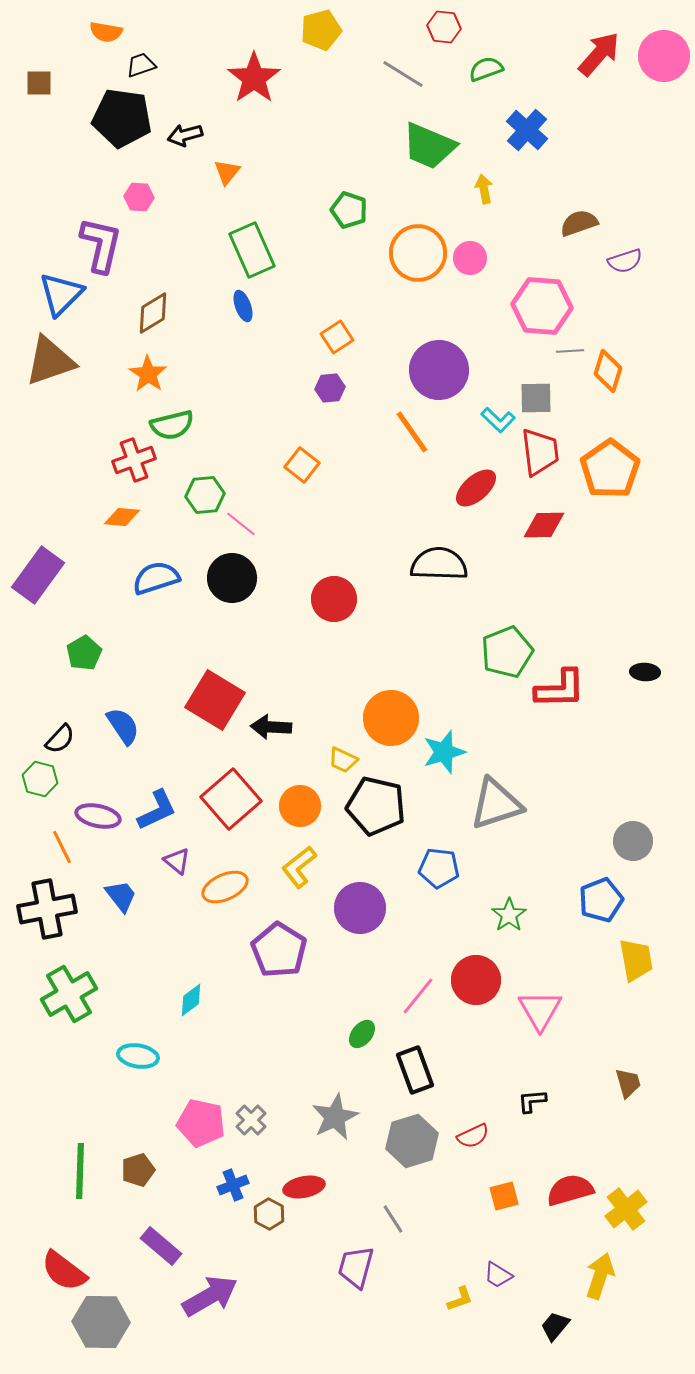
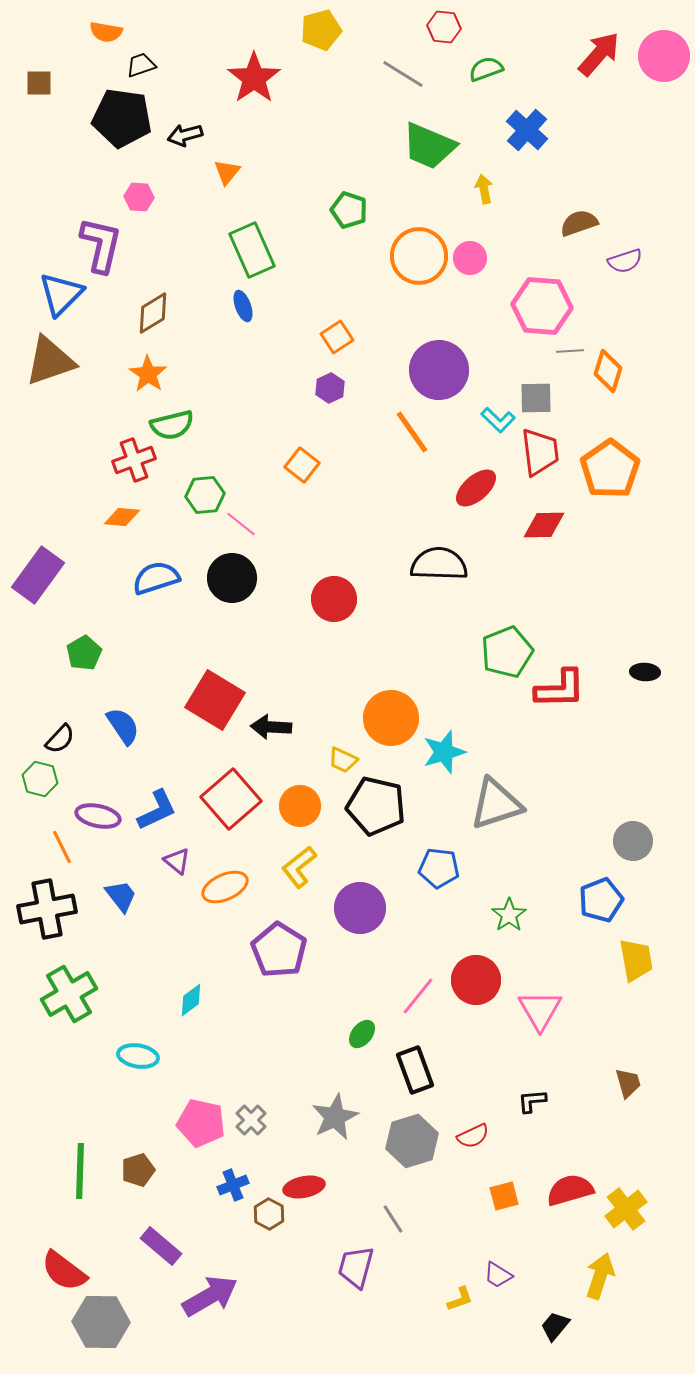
orange circle at (418, 253): moved 1 px right, 3 px down
purple hexagon at (330, 388): rotated 20 degrees counterclockwise
